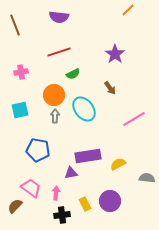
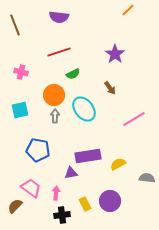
pink cross: rotated 24 degrees clockwise
